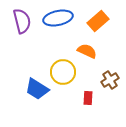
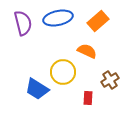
purple semicircle: moved 1 px right, 2 px down
